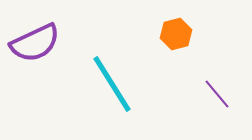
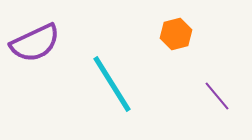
purple line: moved 2 px down
